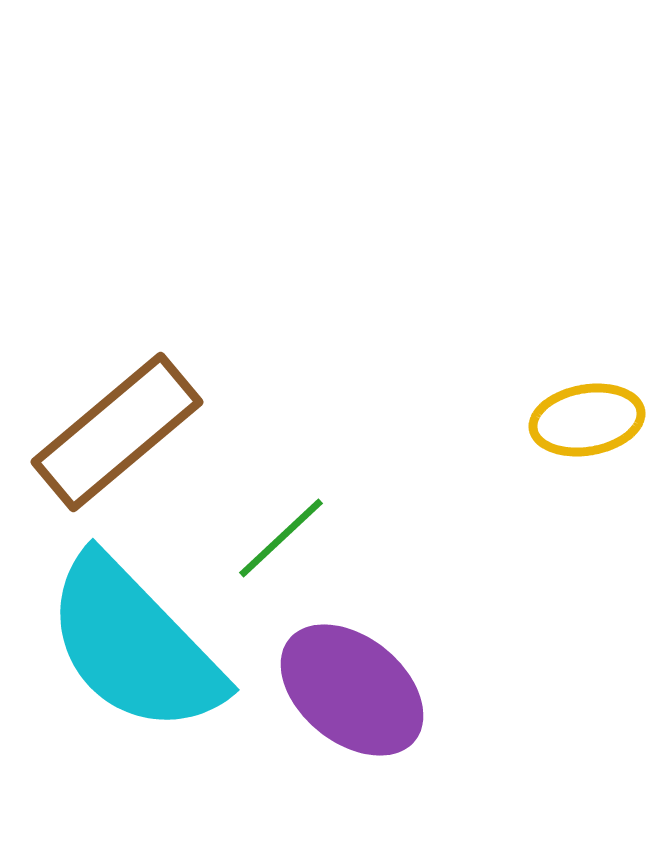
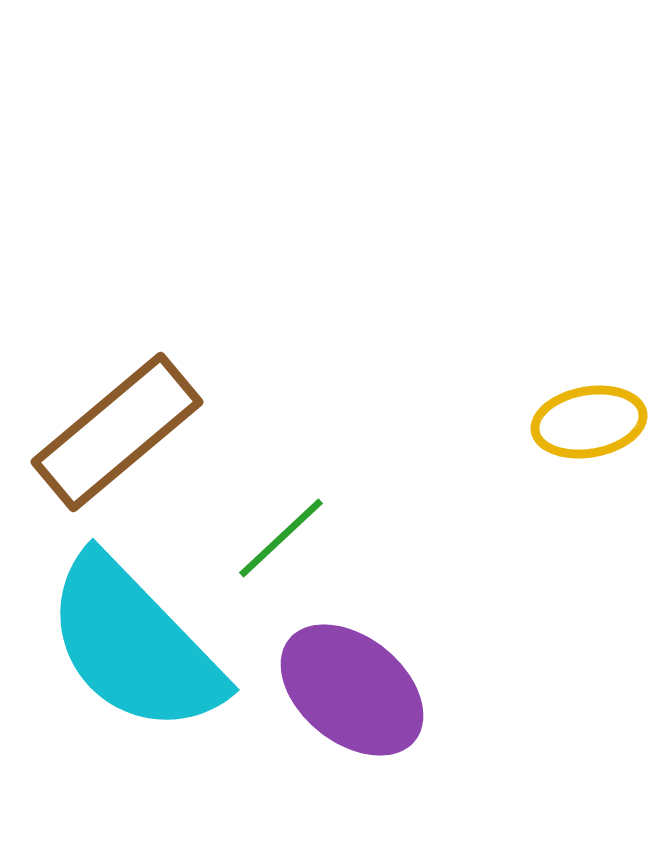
yellow ellipse: moved 2 px right, 2 px down
